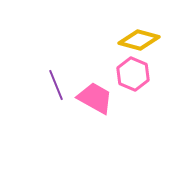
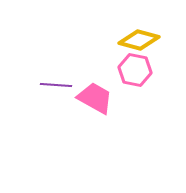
pink hexagon: moved 2 px right, 4 px up; rotated 12 degrees counterclockwise
purple line: rotated 64 degrees counterclockwise
